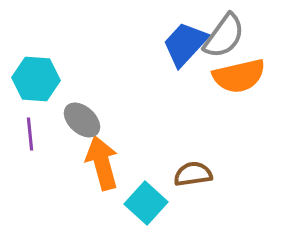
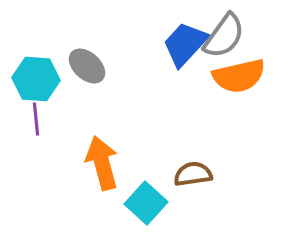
gray ellipse: moved 5 px right, 54 px up
purple line: moved 6 px right, 15 px up
